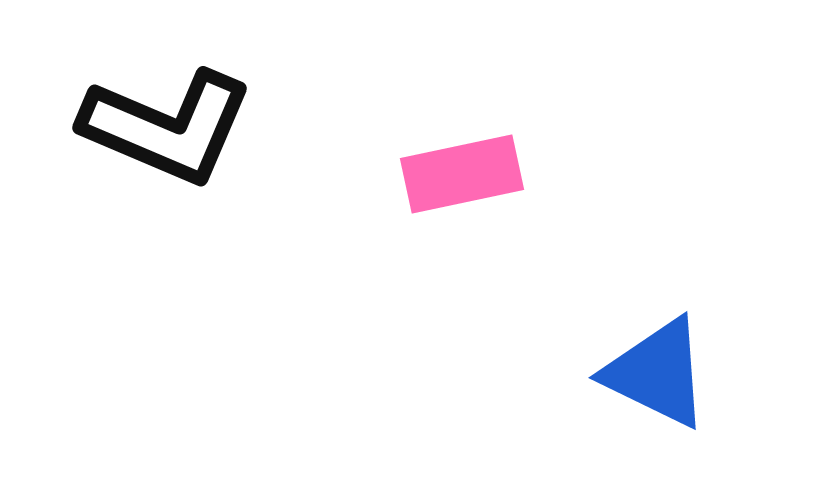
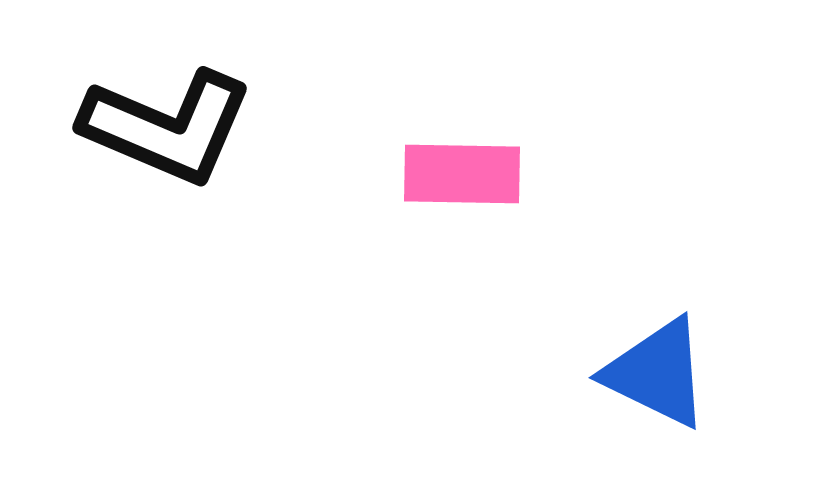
pink rectangle: rotated 13 degrees clockwise
